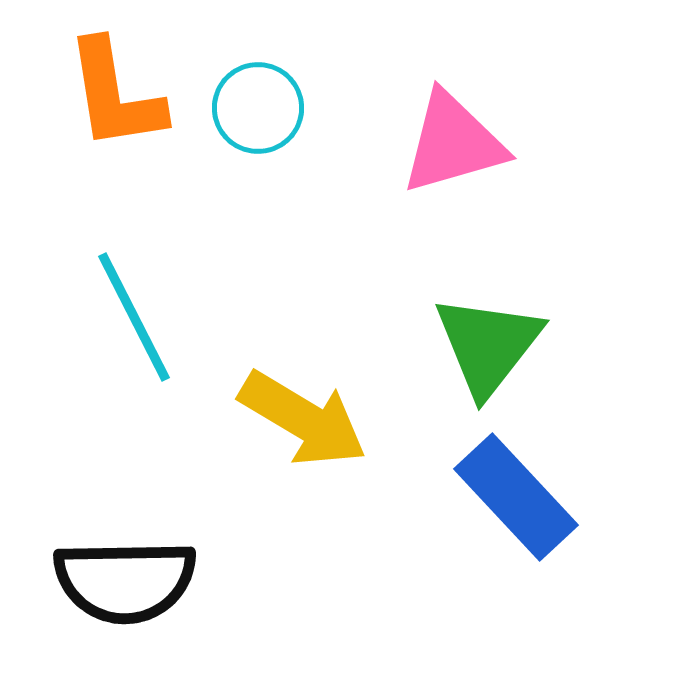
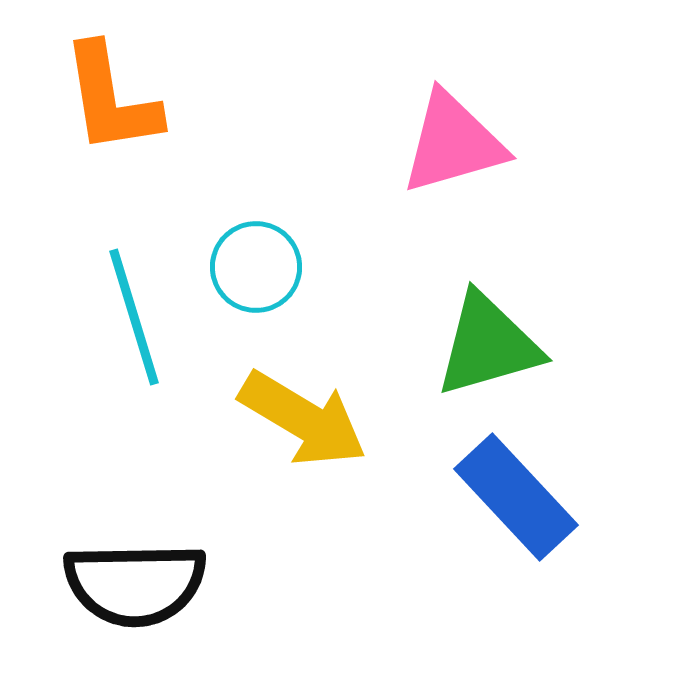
orange L-shape: moved 4 px left, 4 px down
cyan circle: moved 2 px left, 159 px down
cyan line: rotated 10 degrees clockwise
green triangle: rotated 36 degrees clockwise
black semicircle: moved 10 px right, 3 px down
